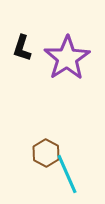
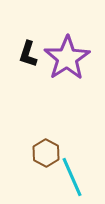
black L-shape: moved 6 px right, 6 px down
cyan line: moved 5 px right, 3 px down
